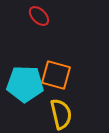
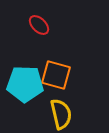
red ellipse: moved 9 px down
